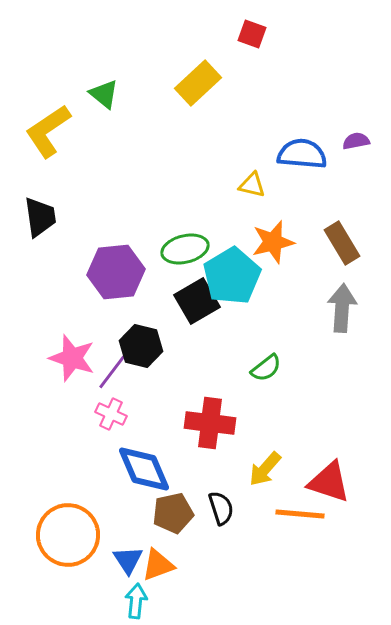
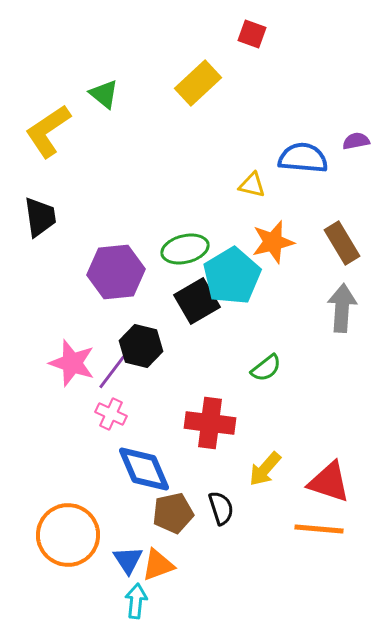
blue semicircle: moved 1 px right, 4 px down
pink star: moved 5 px down
orange line: moved 19 px right, 15 px down
